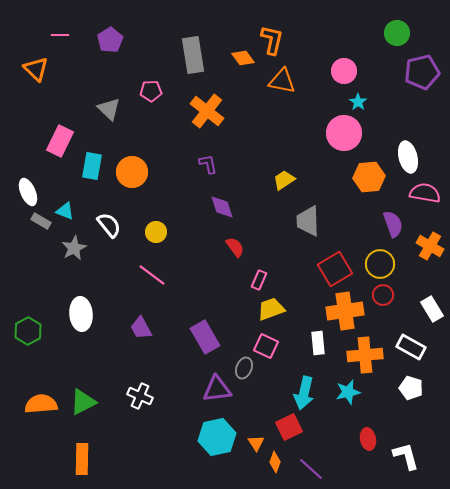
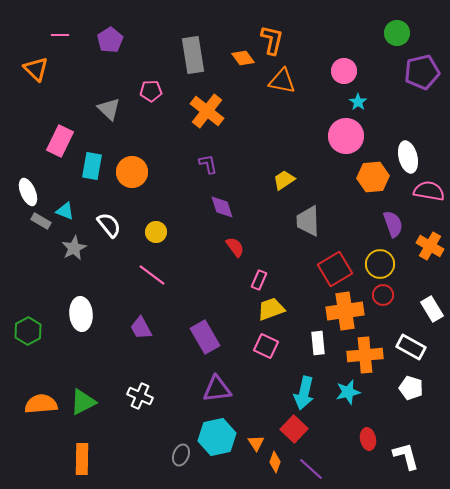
pink circle at (344, 133): moved 2 px right, 3 px down
orange hexagon at (369, 177): moved 4 px right
pink semicircle at (425, 193): moved 4 px right, 2 px up
gray ellipse at (244, 368): moved 63 px left, 87 px down
red square at (289, 427): moved 5 px right, 2 px down; rotated 20 degrees counterclockwise
